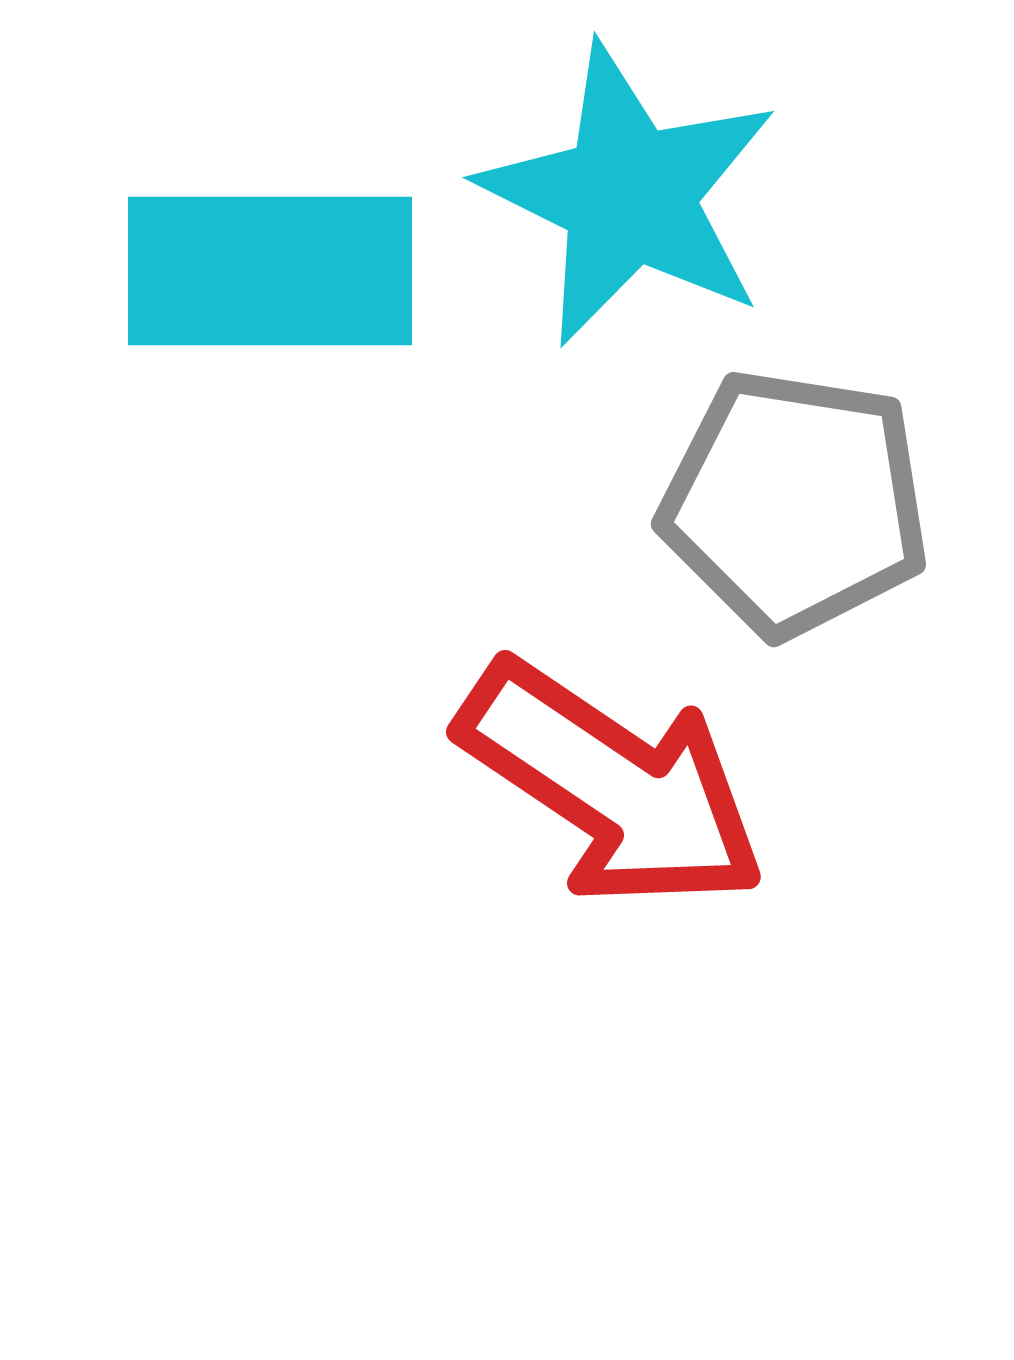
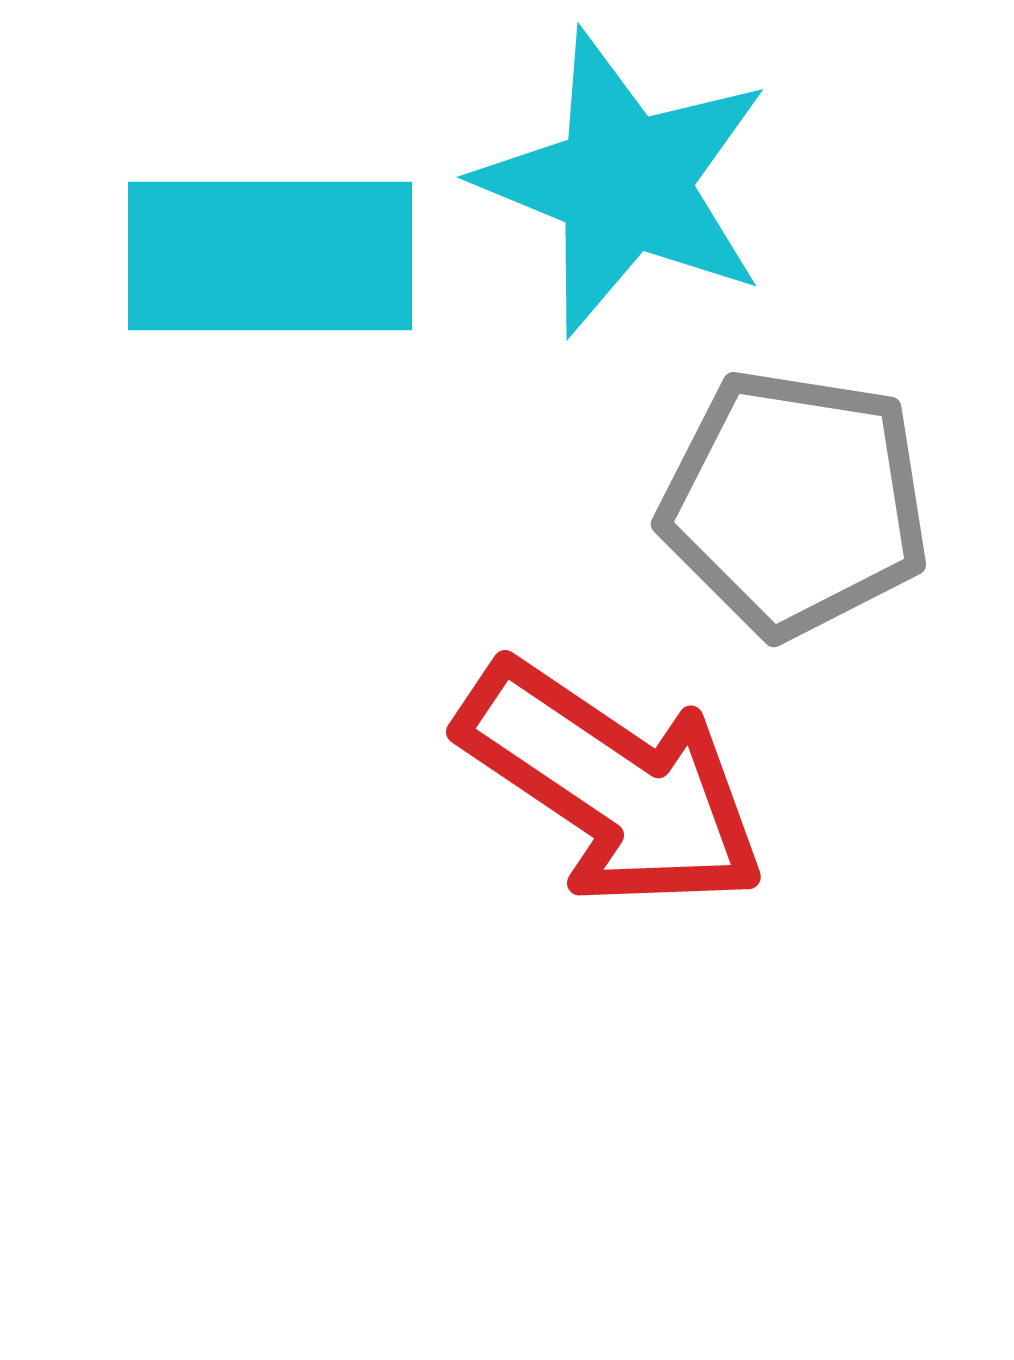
cyan star: moved 5 px left, 12 px up; rotated 4 degrees counterclockwise
cyan rectangle: moved 15 px up
